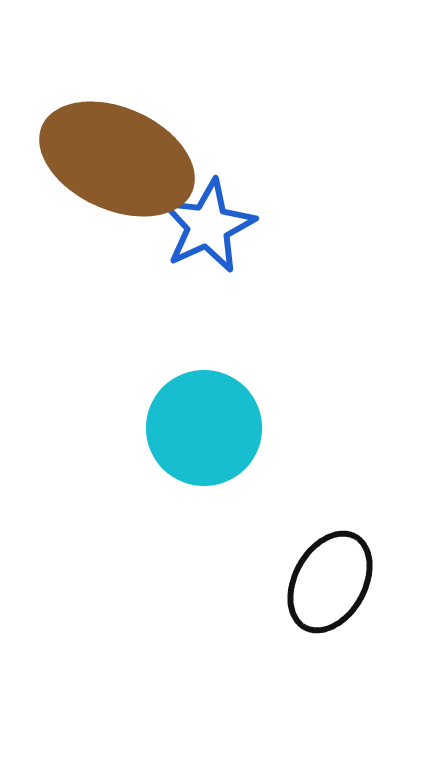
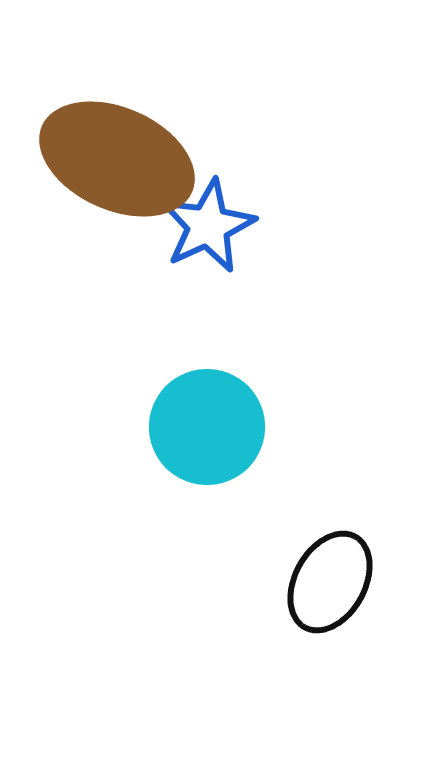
cyan circle: moved 3 px right, 1 px up
